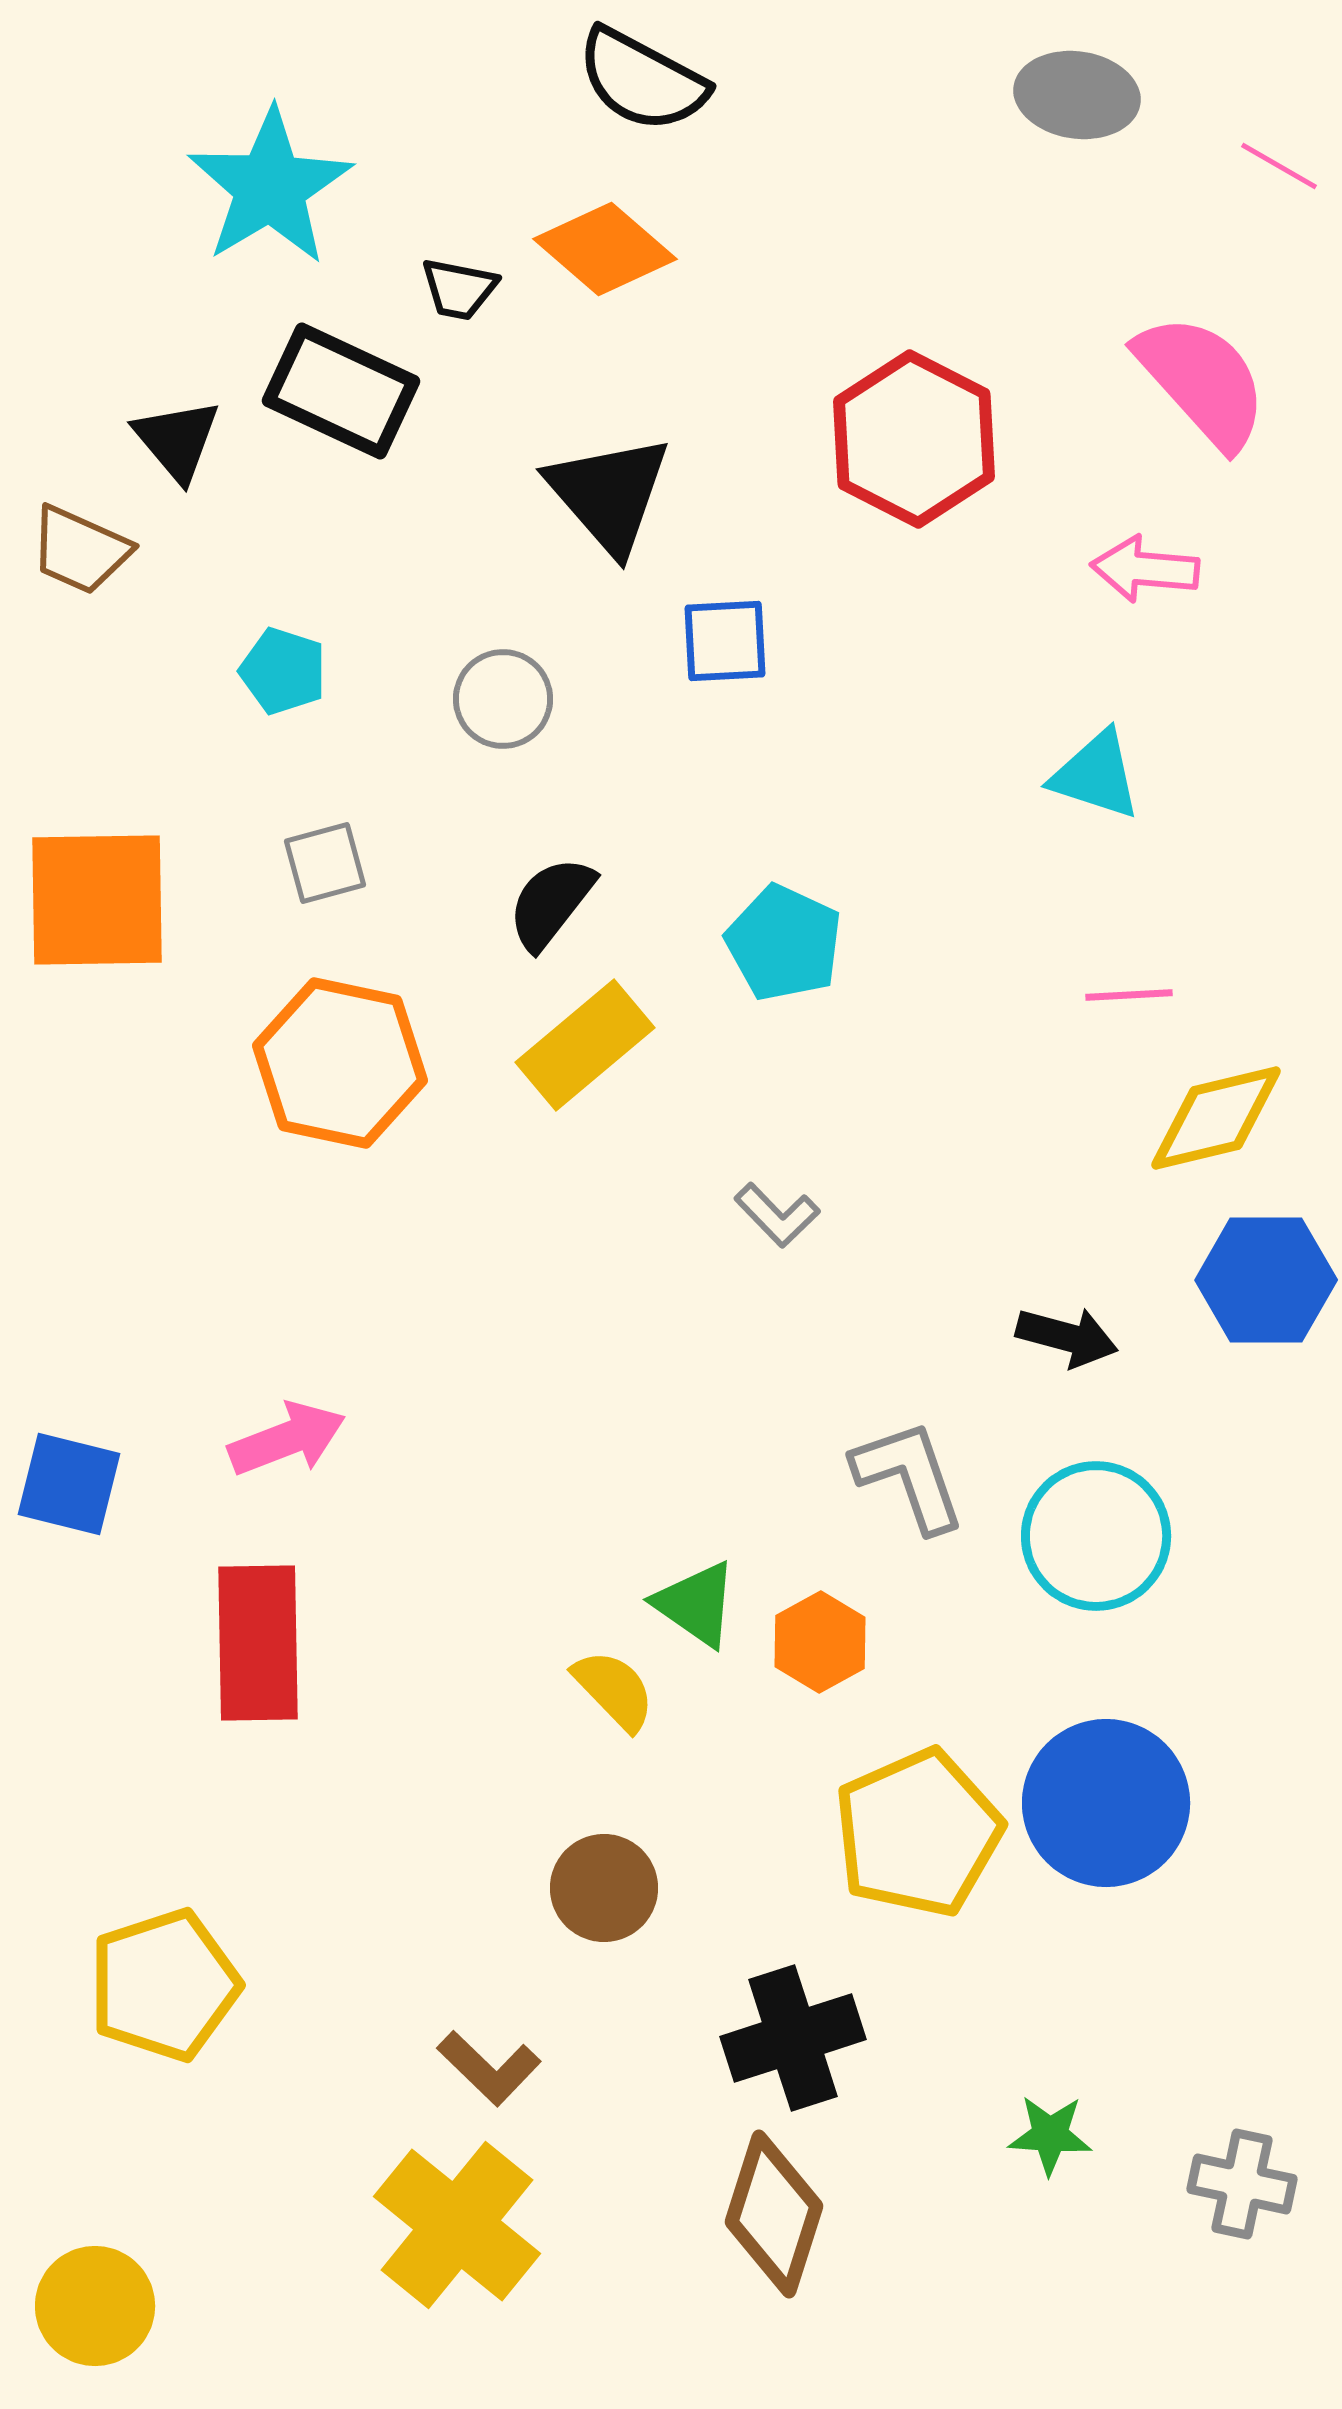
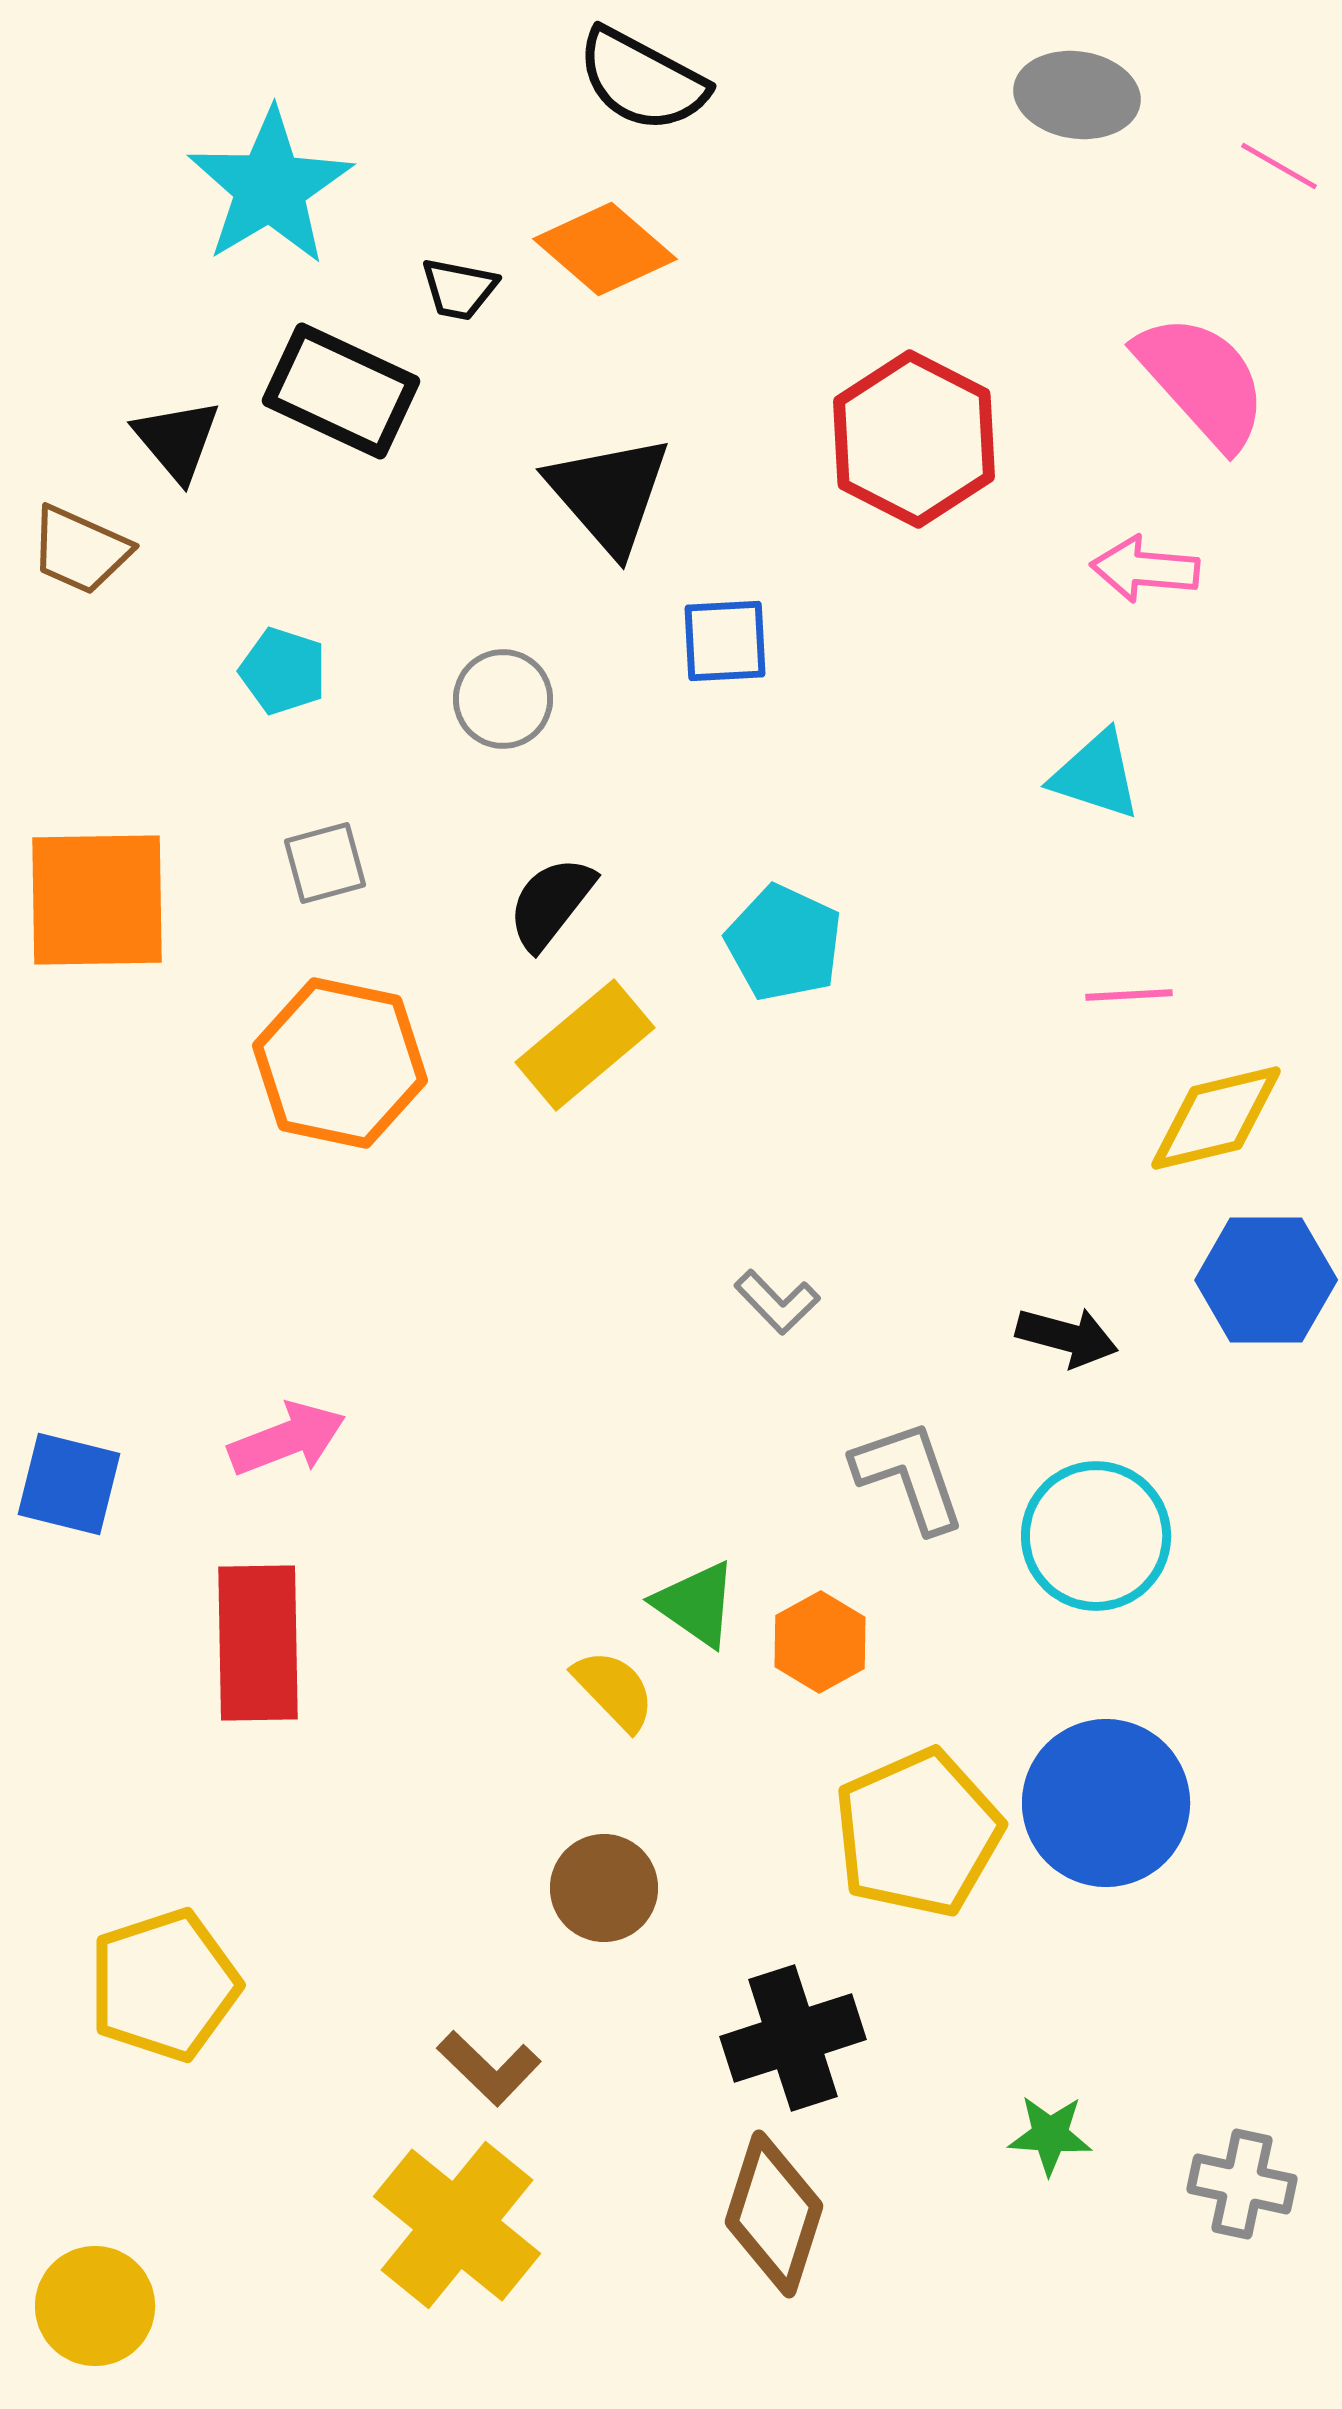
gray L-shape at (777, 1215): moved 87 px down
